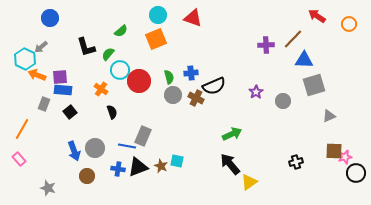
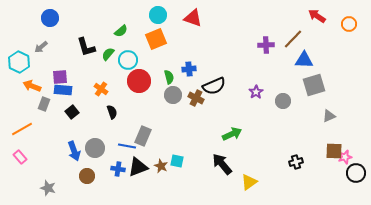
cyan hexagon at (25, 59): moved 6 px left, 3 px down
cyan circle at (120, 70): moved 8 px right, 10 px up
blue cross at (191, 73): moved 2 px left, 4 px up
orange arrow at (37, 75): moved 5 px left, 11 px down
black square at (70, 112): moved 2 px right
orange line at (22, 129): rotated 30 degrees clockwise
pink rectangle at (19, 159): moved 1 px right, 2 px up
black arrow at (230, 164): moved 8 px left
